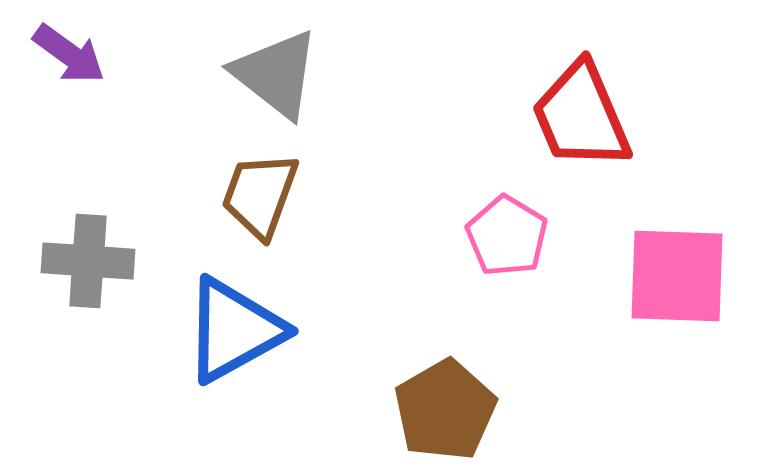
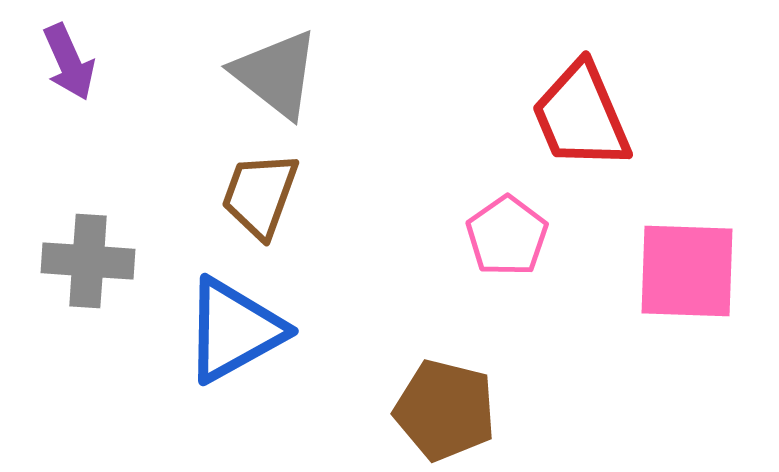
purple arrow: moved 8 px down; rotated 30 degrees clockwise
pink pentagon: rotated 6 degrees clockwise
pink square: moved 10 px right, 5 px up
brown pentagon: rotated 28 degrees counterclockwise
